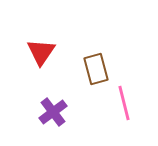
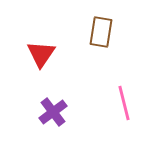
red triangle: moved 2 px down
brown rectangle: moved 5 px right, 37 px up; rotated 24 degrees clockwise
